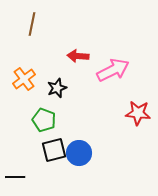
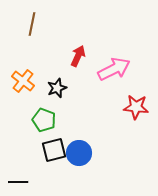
red arrow: rotated 110 degrees clockwise
pink arrow: moved 1 px right, 1 px up
orange cross: moved 1 px left, 2 px down; rotated 15 degrees counterclockwise
red star: moved 2 px left, 6 px up
black line: moved 3 px right, 5 px down
